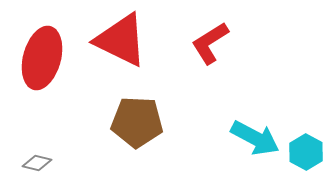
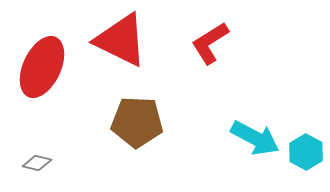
red ellipse: moved 9 px down; rotated 10 degrees clockwise
